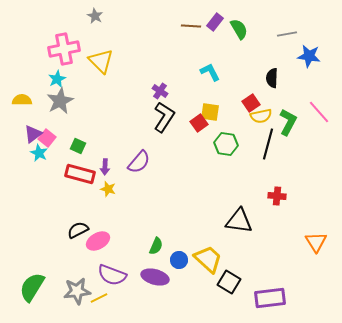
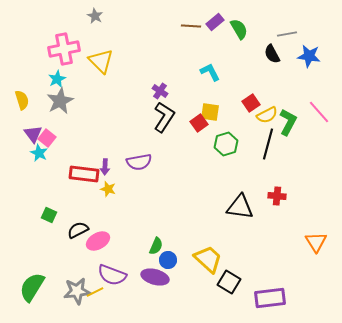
purple rectangle at (215, 22): rotated 12 degrees clockwise
black semicircle at (272, 78): moved 24 px up; rotated 30 degrees counterclockwise
yellow semicircle at (22, 100): rotated 72 degrees clockwise
yellow semicircle at (261, 116): moved 6 px right, 1 px up; rotated 15 degrees counterclockwise
purple triangle at (33, 134): rotated 30 degrees counterclockwise
green hexagon at (226, 144): rotated 25 degrees counterclockwise
green square at (78, 146): moved 29 px left, 69 px down
purple semicircle at (139, 162): rotated 40 degrees clockwise
red rectangle at (80, 174): moved 4 px right; rotated 8 degrees counterclockwise
black triangle at (239, 221): moved 1 px right, 14 px up
blue circle at (179, 260): moved 11 px left
yellow line at (99, 298): moved 4 px left, 6 px up
